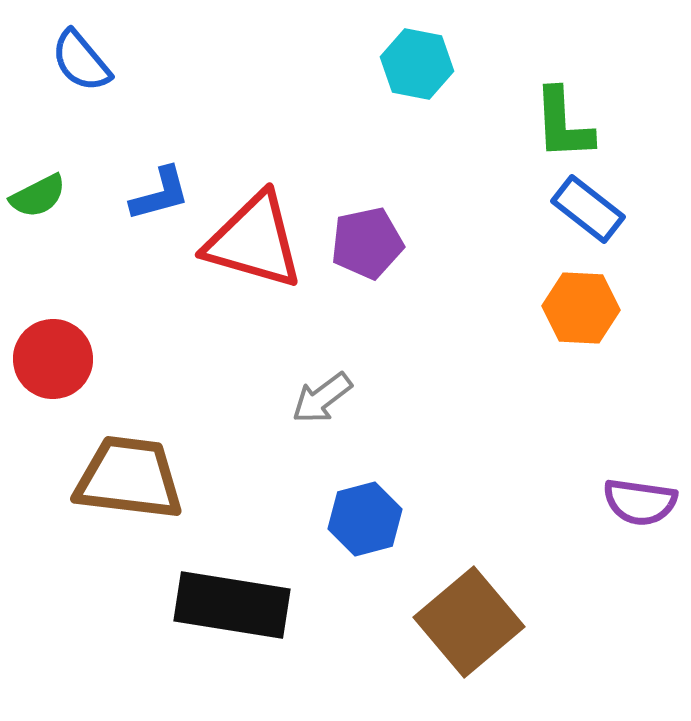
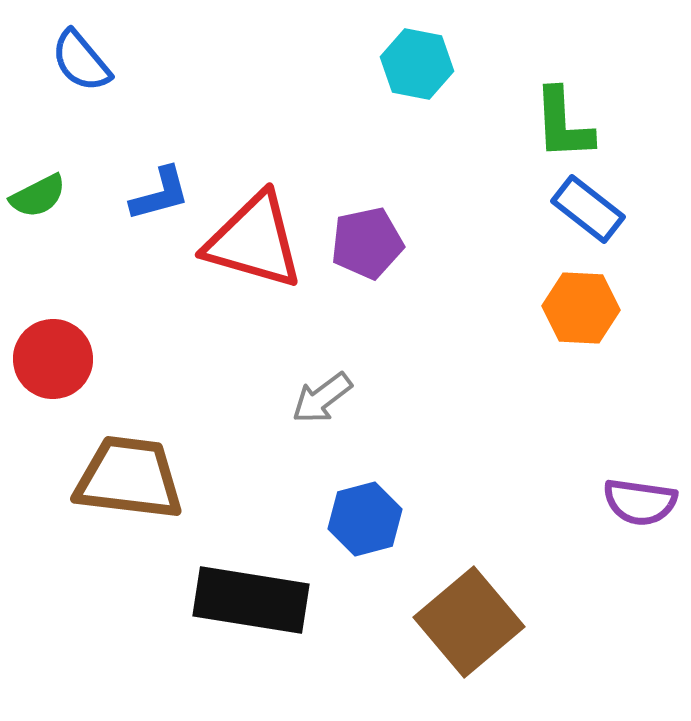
black rectangle: moved 19 px right, 5 px up
